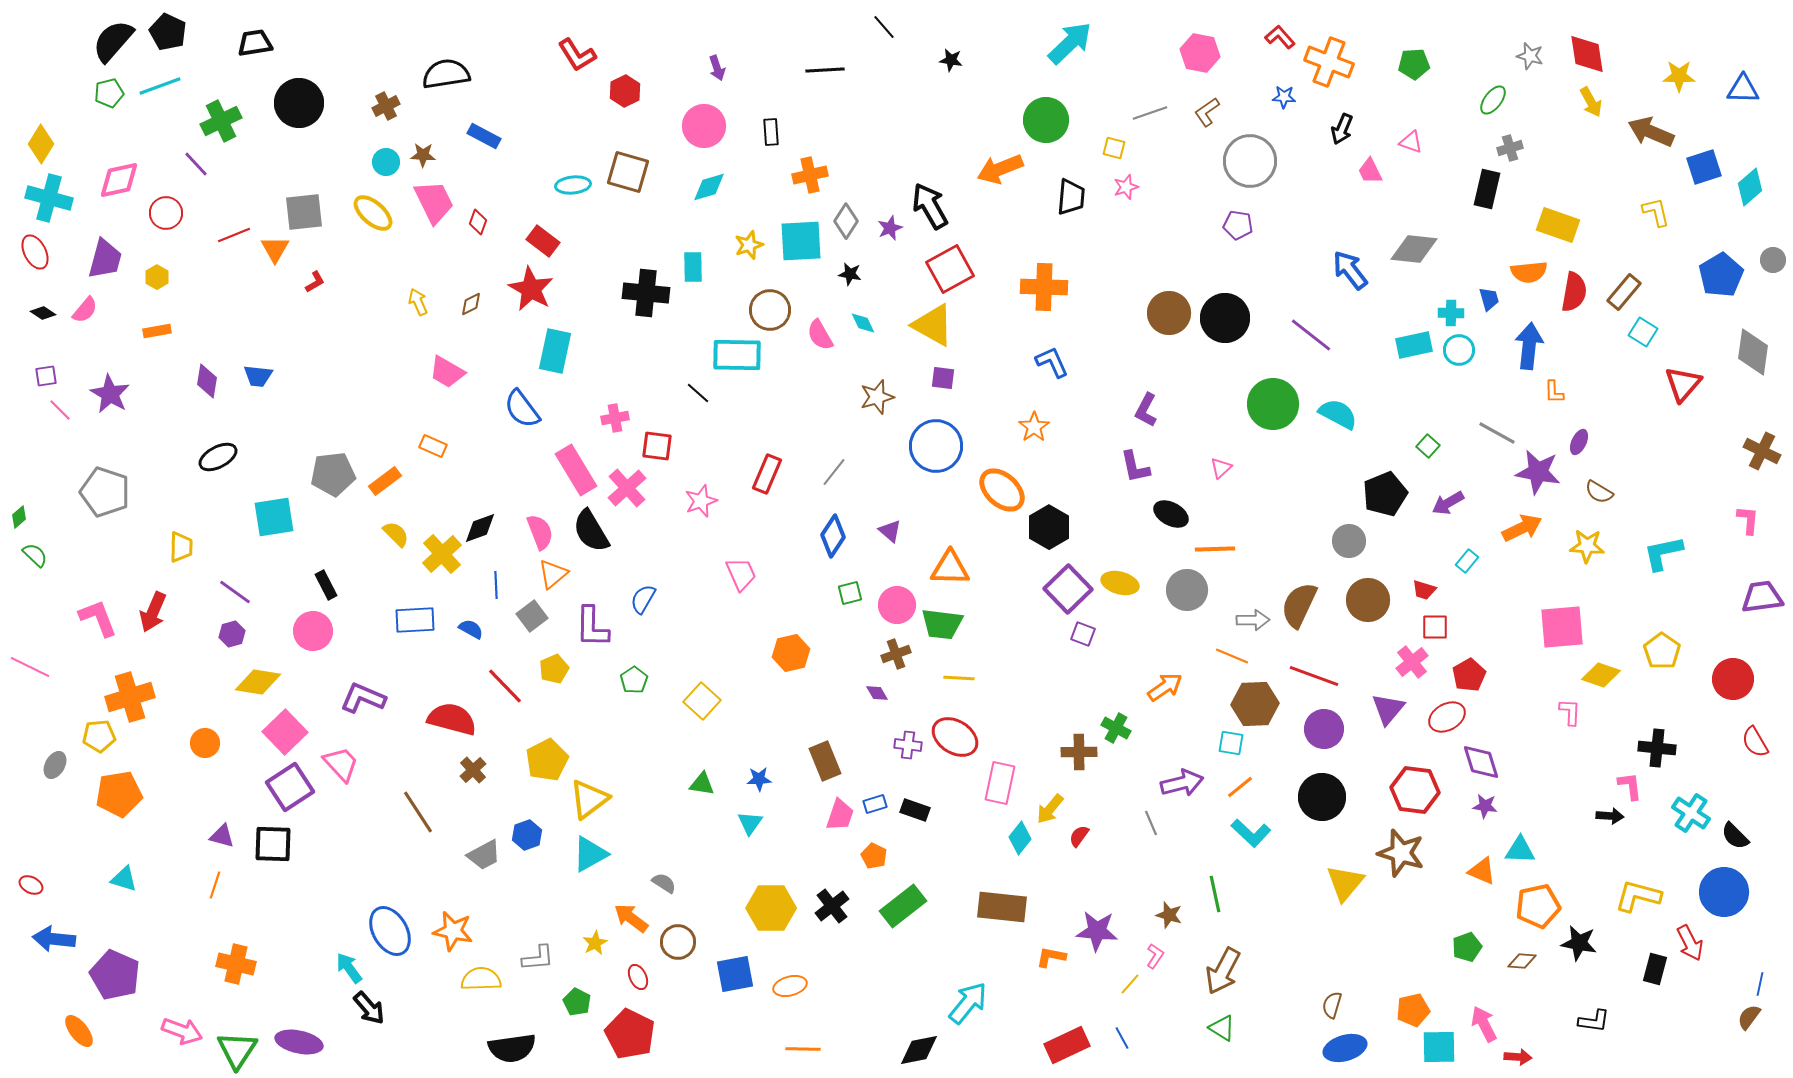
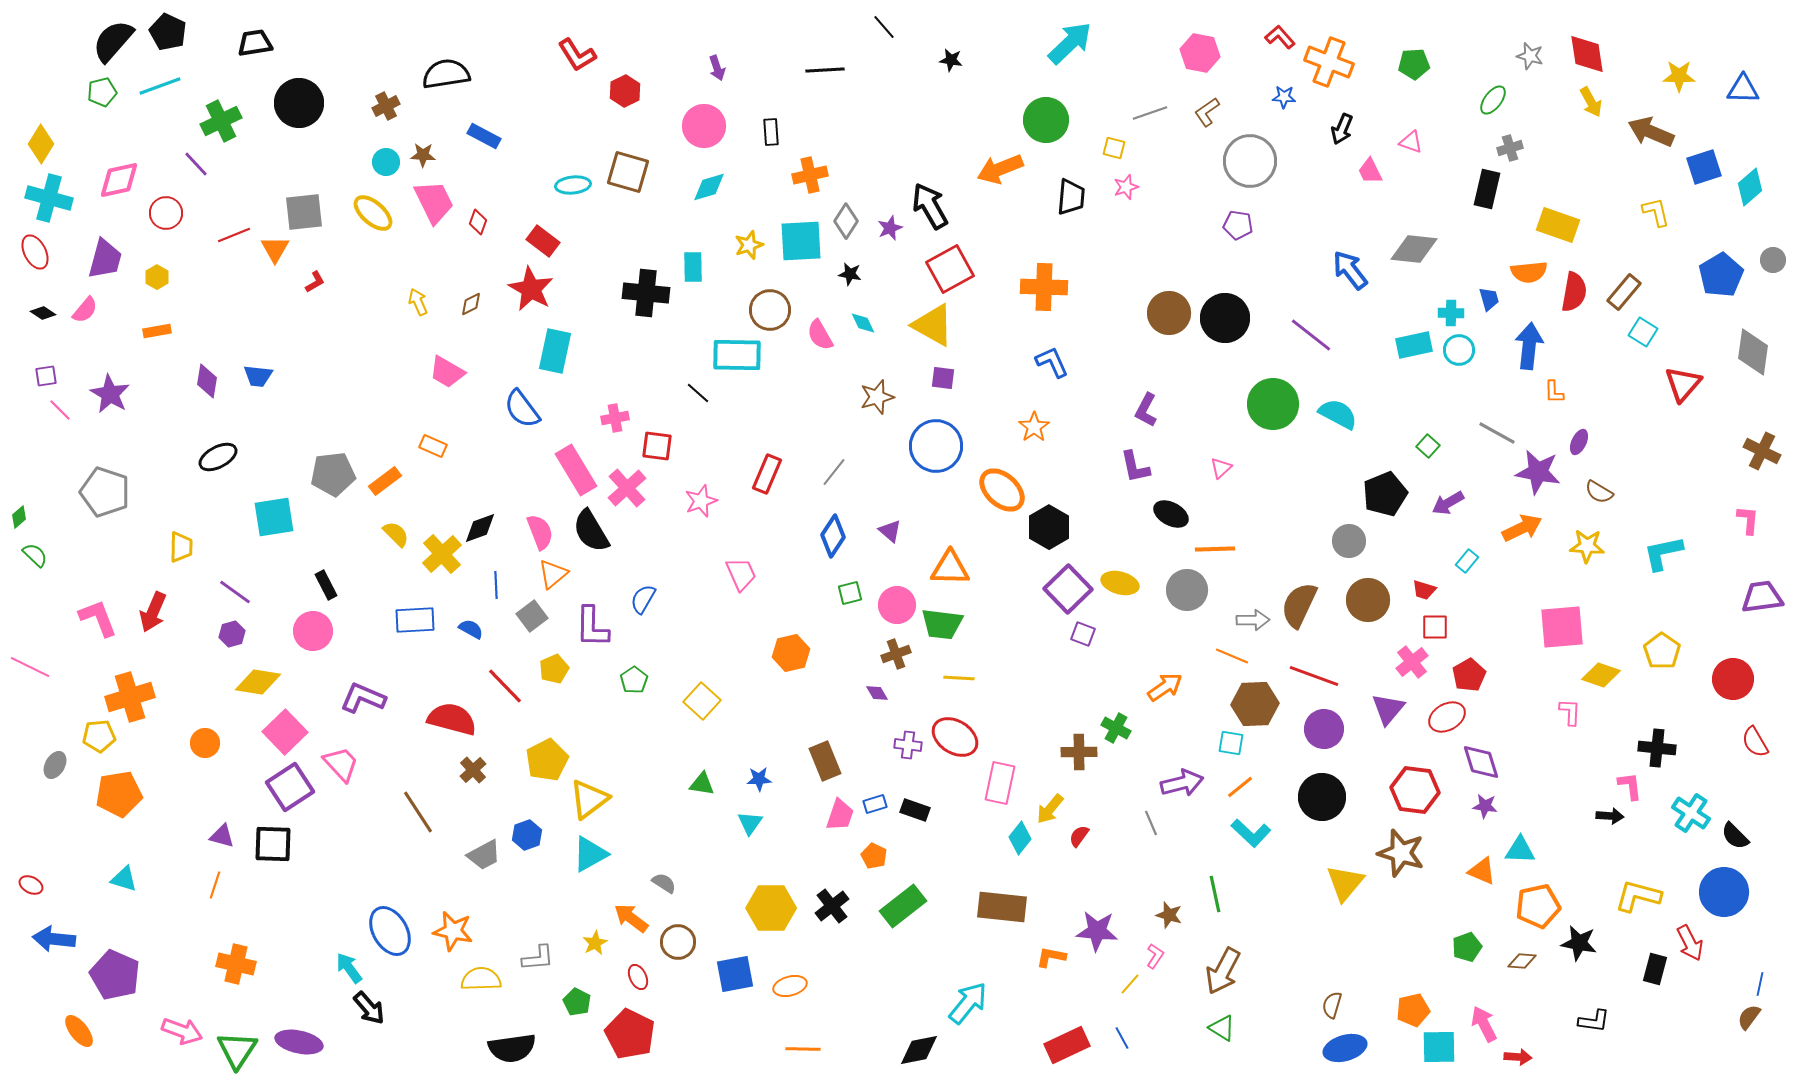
green pentagon at (109, 93): moved 7 px left, 1 px up
